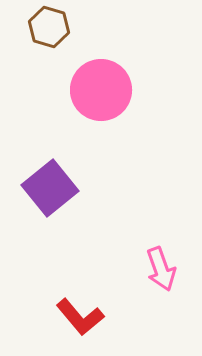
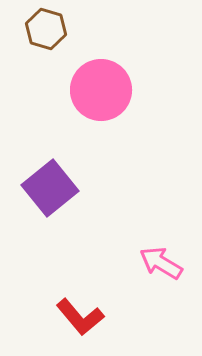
brown hexagon: moved 3 px left, 2 px down
pink arrow: moved 6 px up; rotated 141 degrees clockwise
